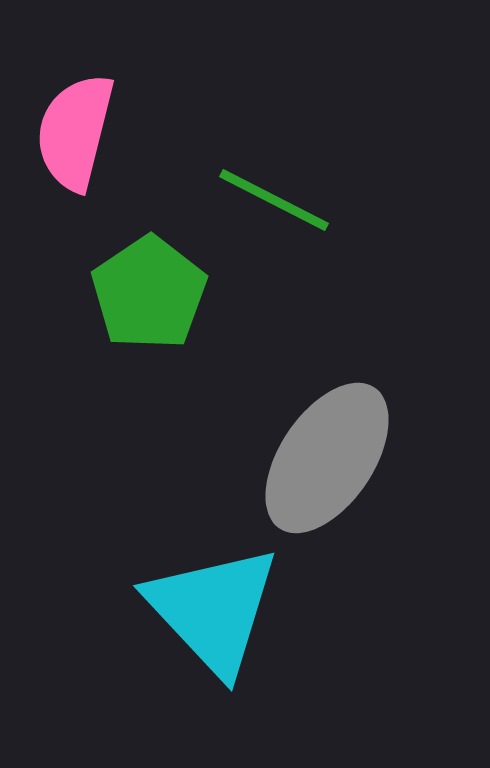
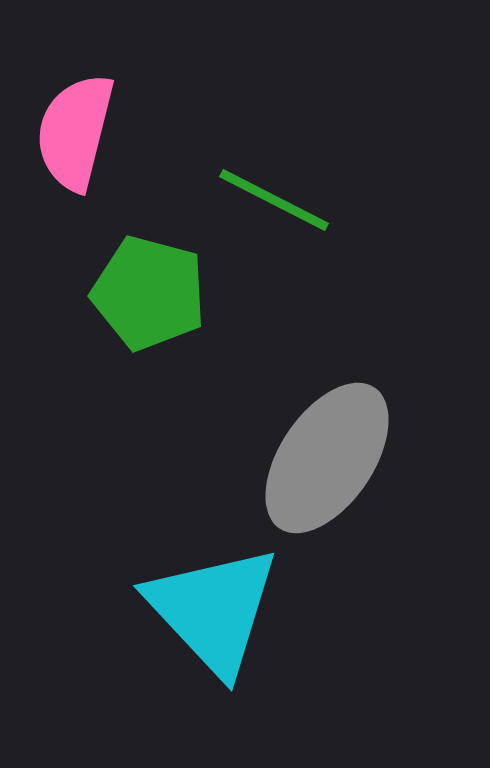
green pentagon: rotated 23 degrees counterclockwise
